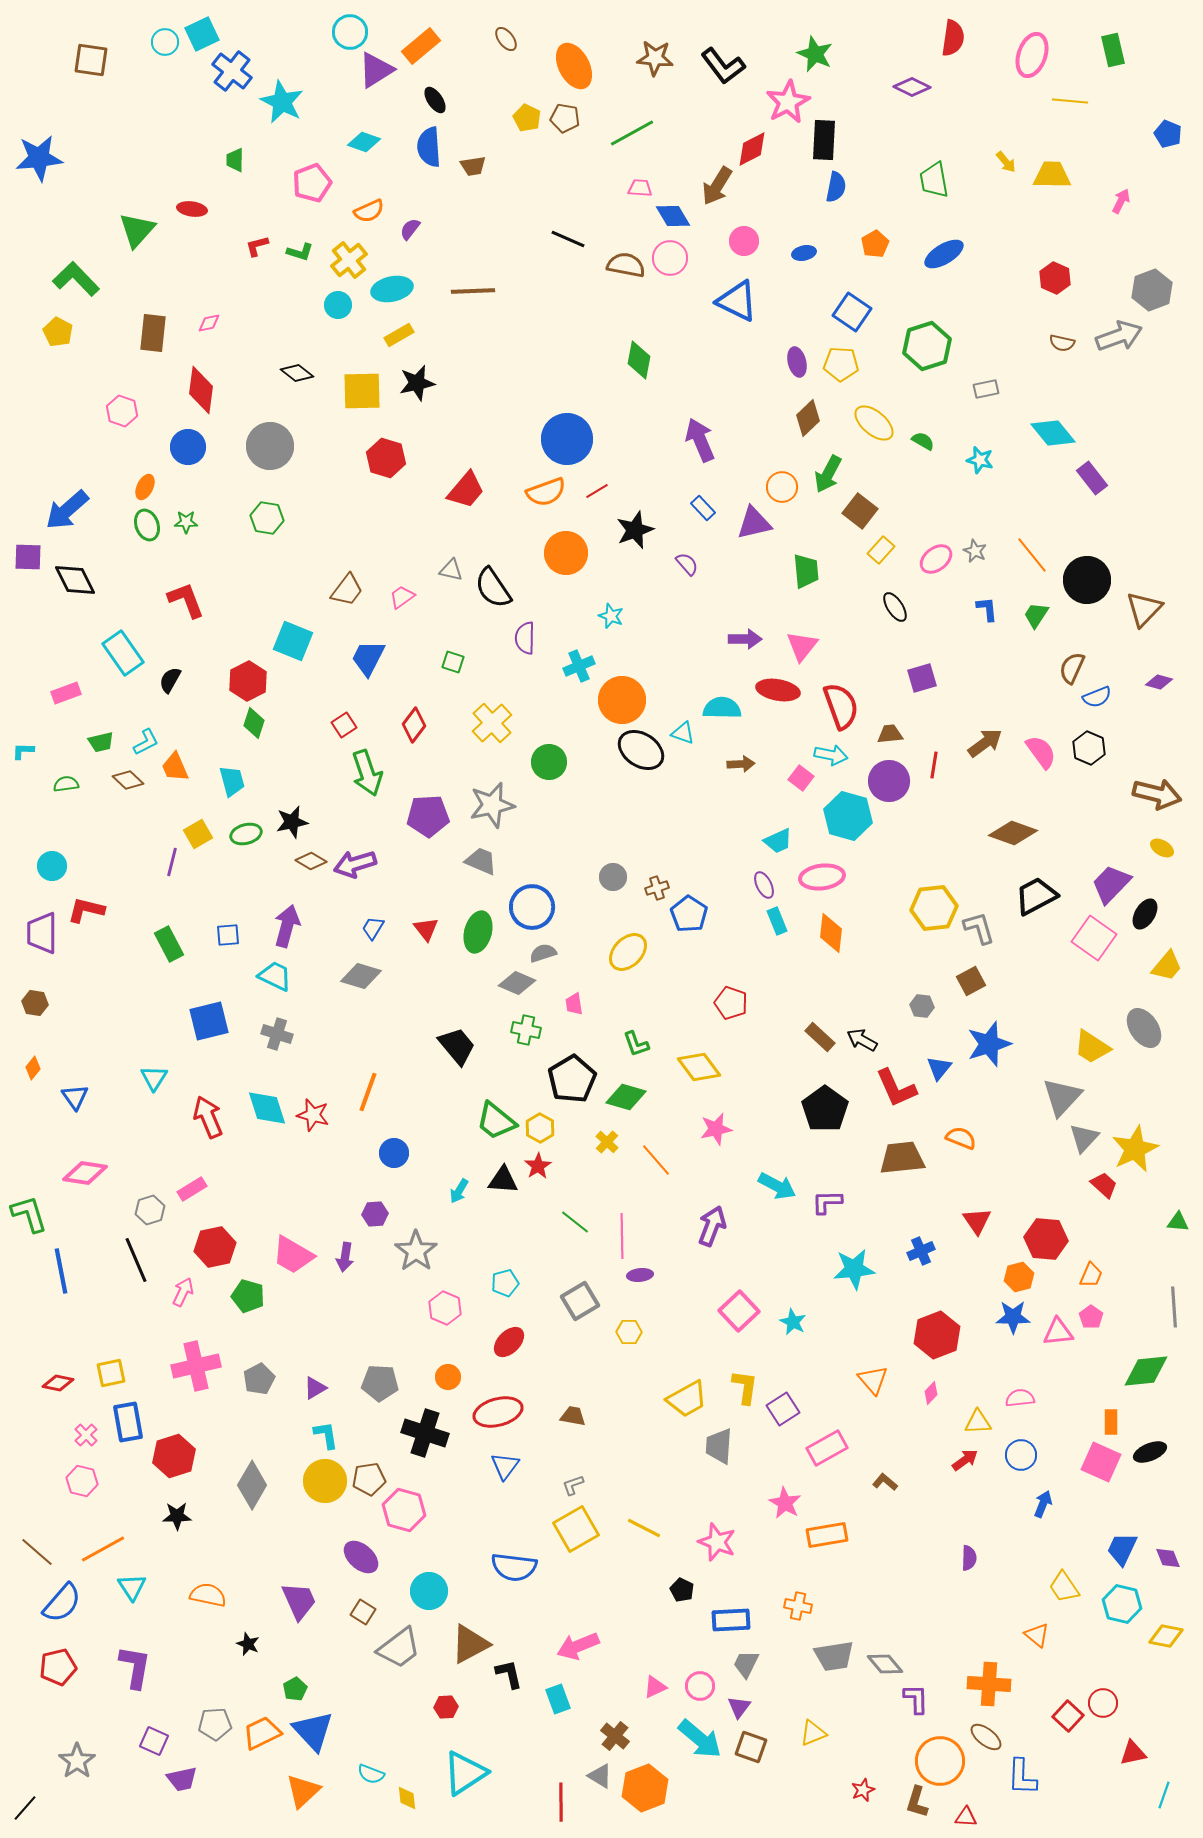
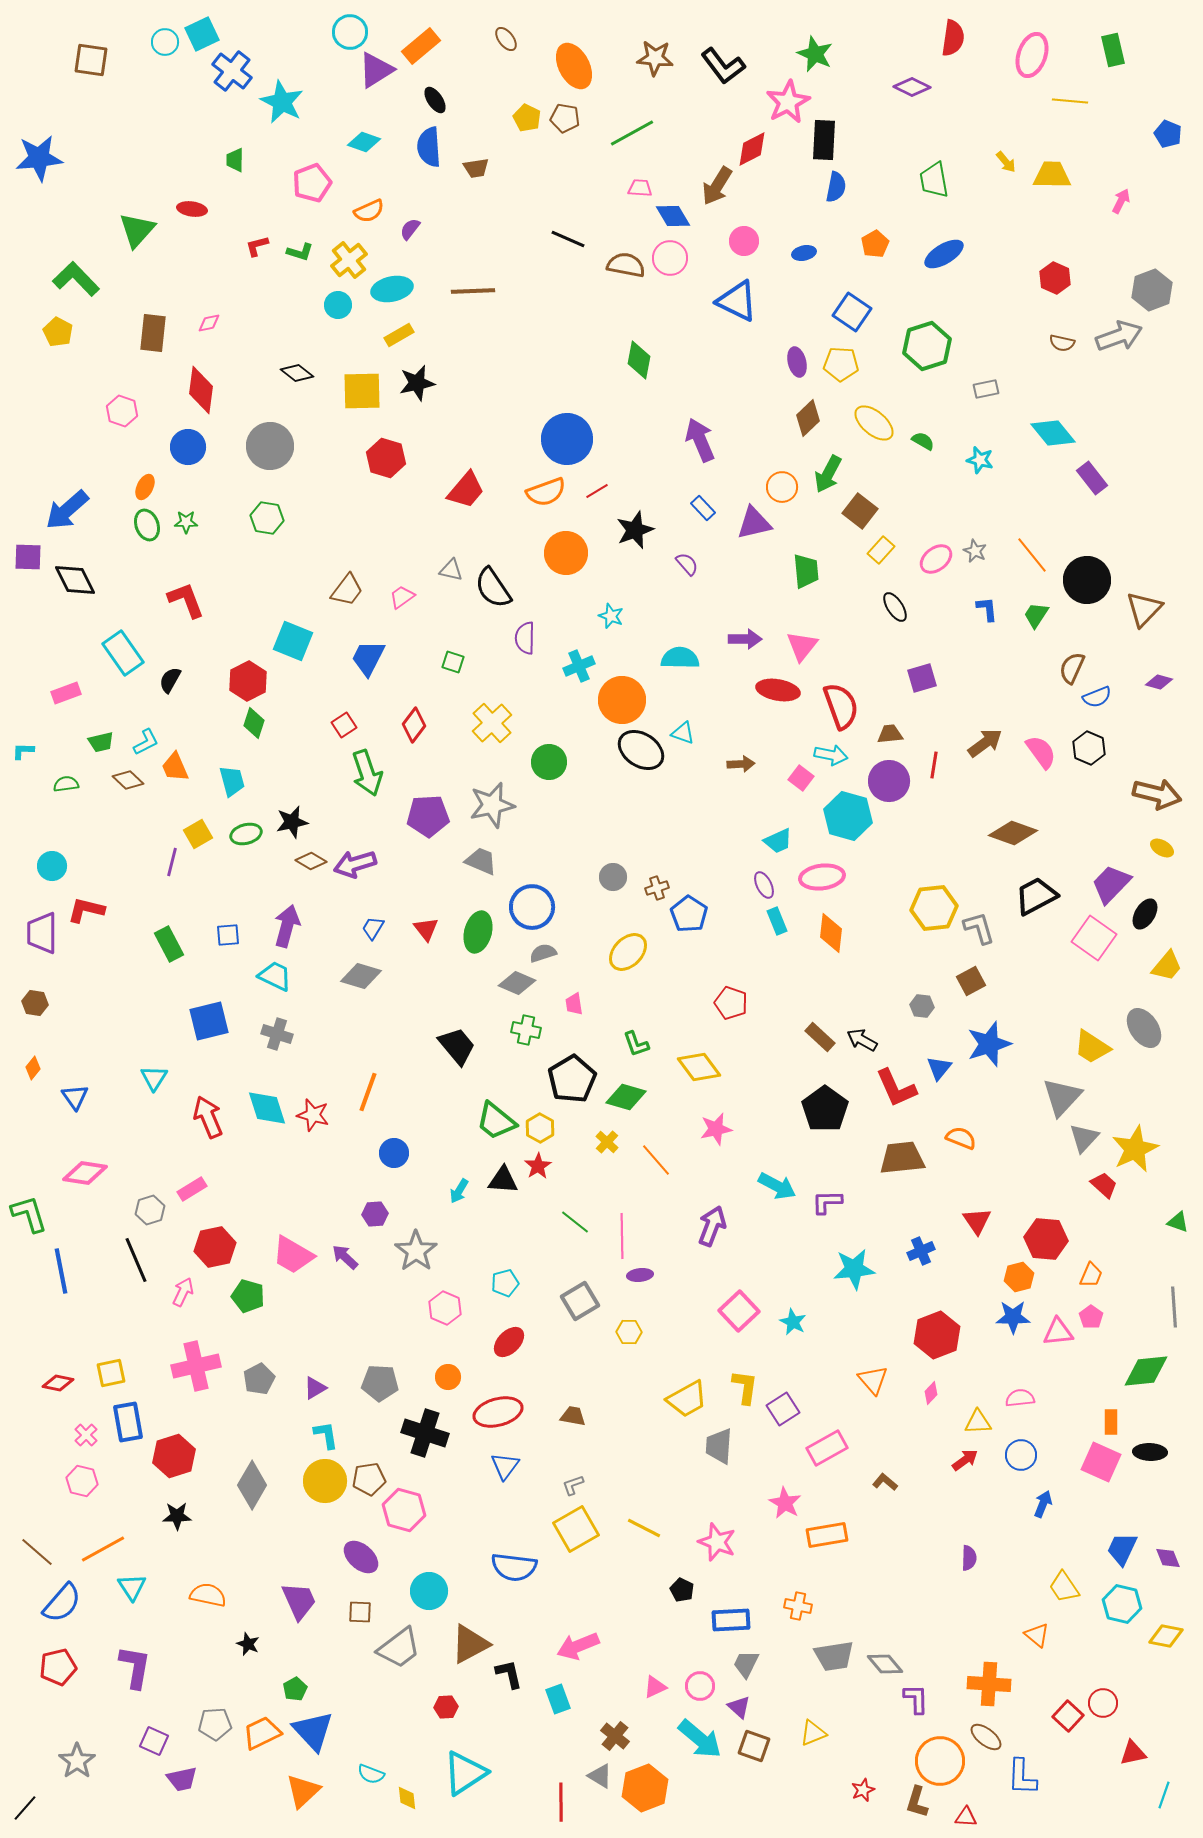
brown trapezoid at (473, 166): moved 3 px right, 2 px down
cyan semicircle at (722, 708): moved 42 px left, 50 px up
green triangle at (1178, 1222): rotated 15 degrees clockwise
purple arrow at (345, 1257): rotated 124 degrees clockwise
black ellipse at (1150, 1452): rotated 24 degrees clockwise
brown square at (363, 1612): moved 3 px left; rotated 30 degrees counterclockwise
purple triangle at (739, 1707): rotated 25 degrees counterclockwise
brown square at (751, 1747): moved 3 px right, 1 px up
